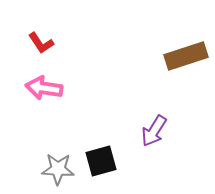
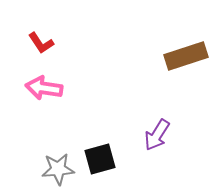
purple arrow: moved 3 px right, 4 px down
black square: moved 1 px left, 2 px up
gray star: rotated 8 degrees counterclockwise
